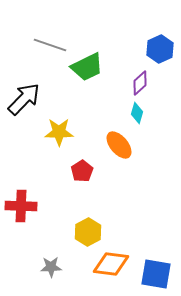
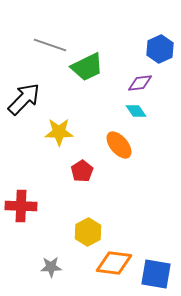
purple diamond: rotated 35 degrees clockwise
cyan diamond: moved 1 px left, 2 px up; rotated 50 degrees counterclockwise
orange diamond: moved 3 px right, 1 px up
